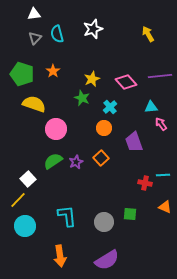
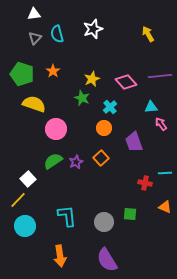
cyan line: moved 2 px right, 2 px up
purple semicircle: rotated 90 degrees clockwise
